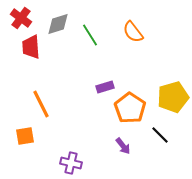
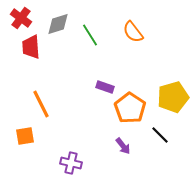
purple rectangle: rotated 36 degrees clockwise
